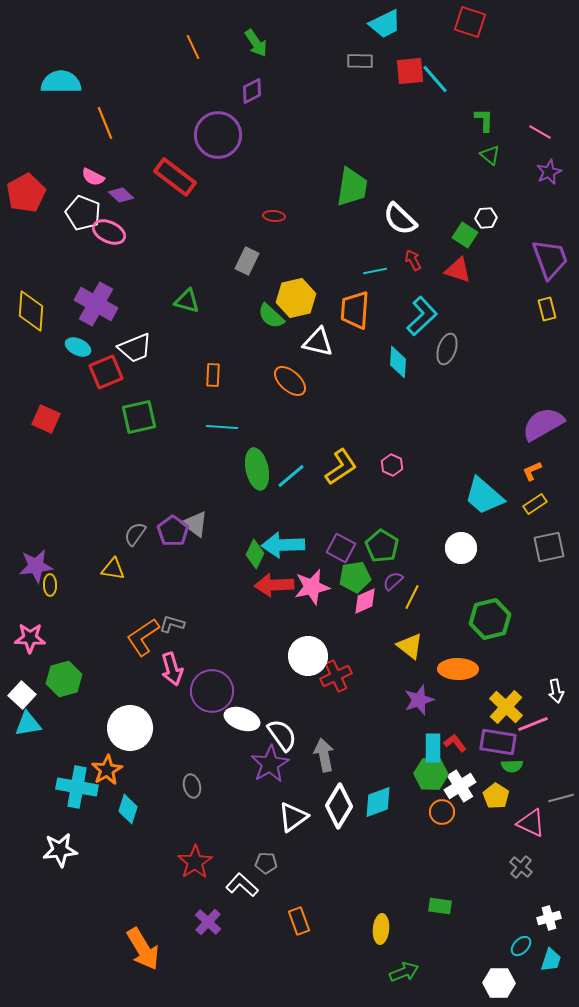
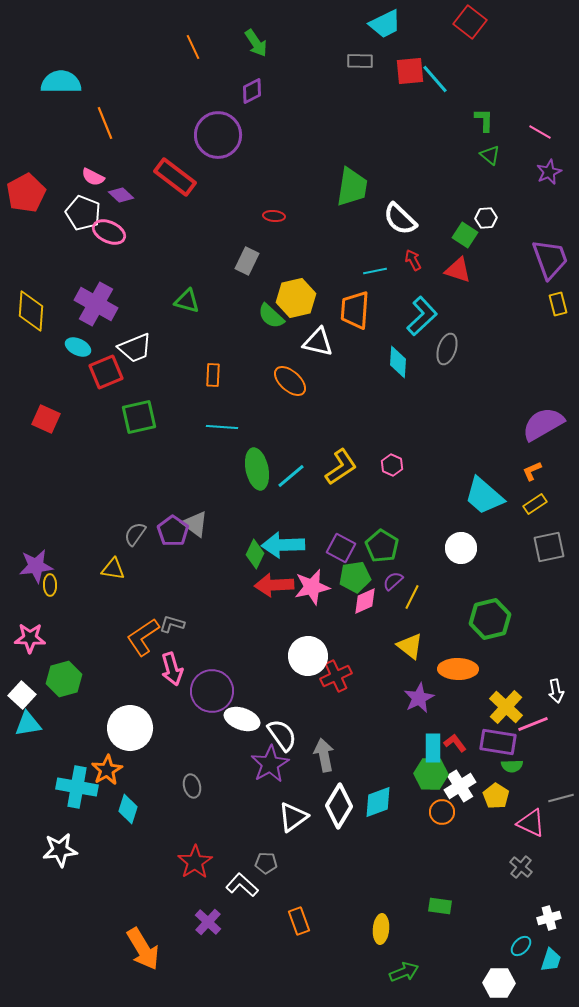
red square at (470, 22): rotated 20 degrees clockwise
yellow rectangle at (547, 309): moved 11 px right, 5 px up
purple star at (419, 700): moved 2 px up; rotated 8 degrees counterclockwise
